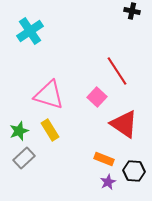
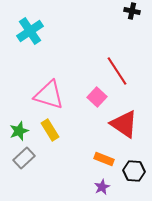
purple star: moved 6 px left, 5 px down
